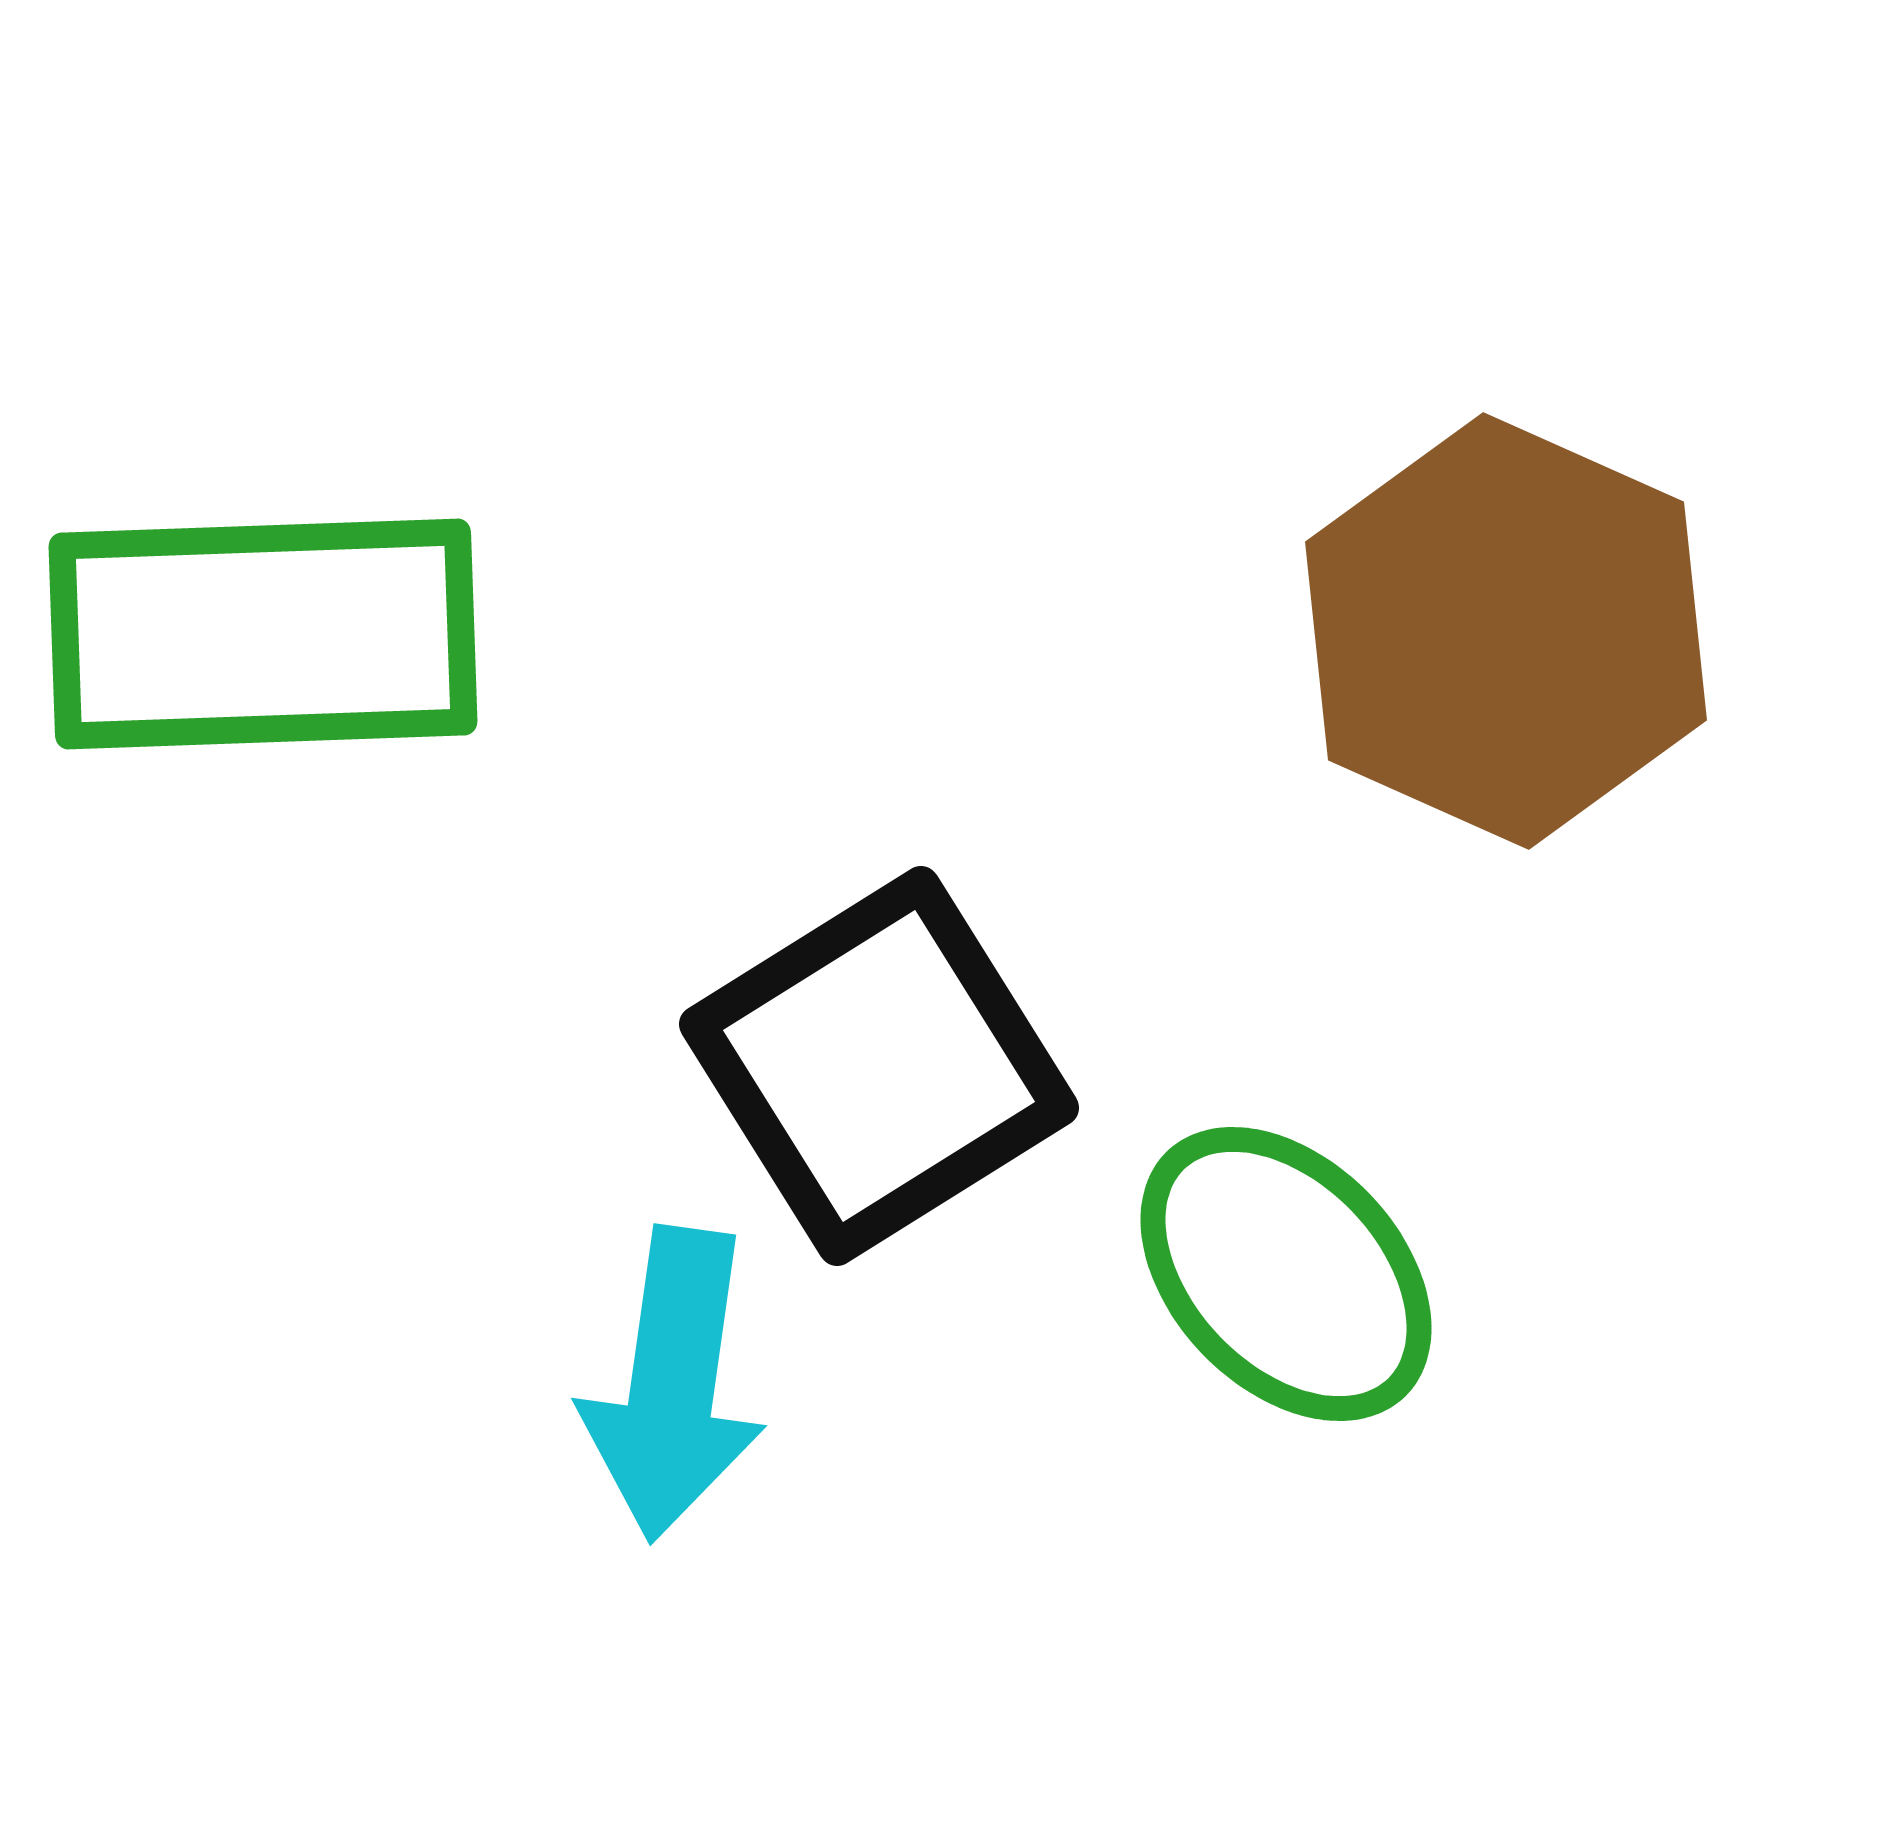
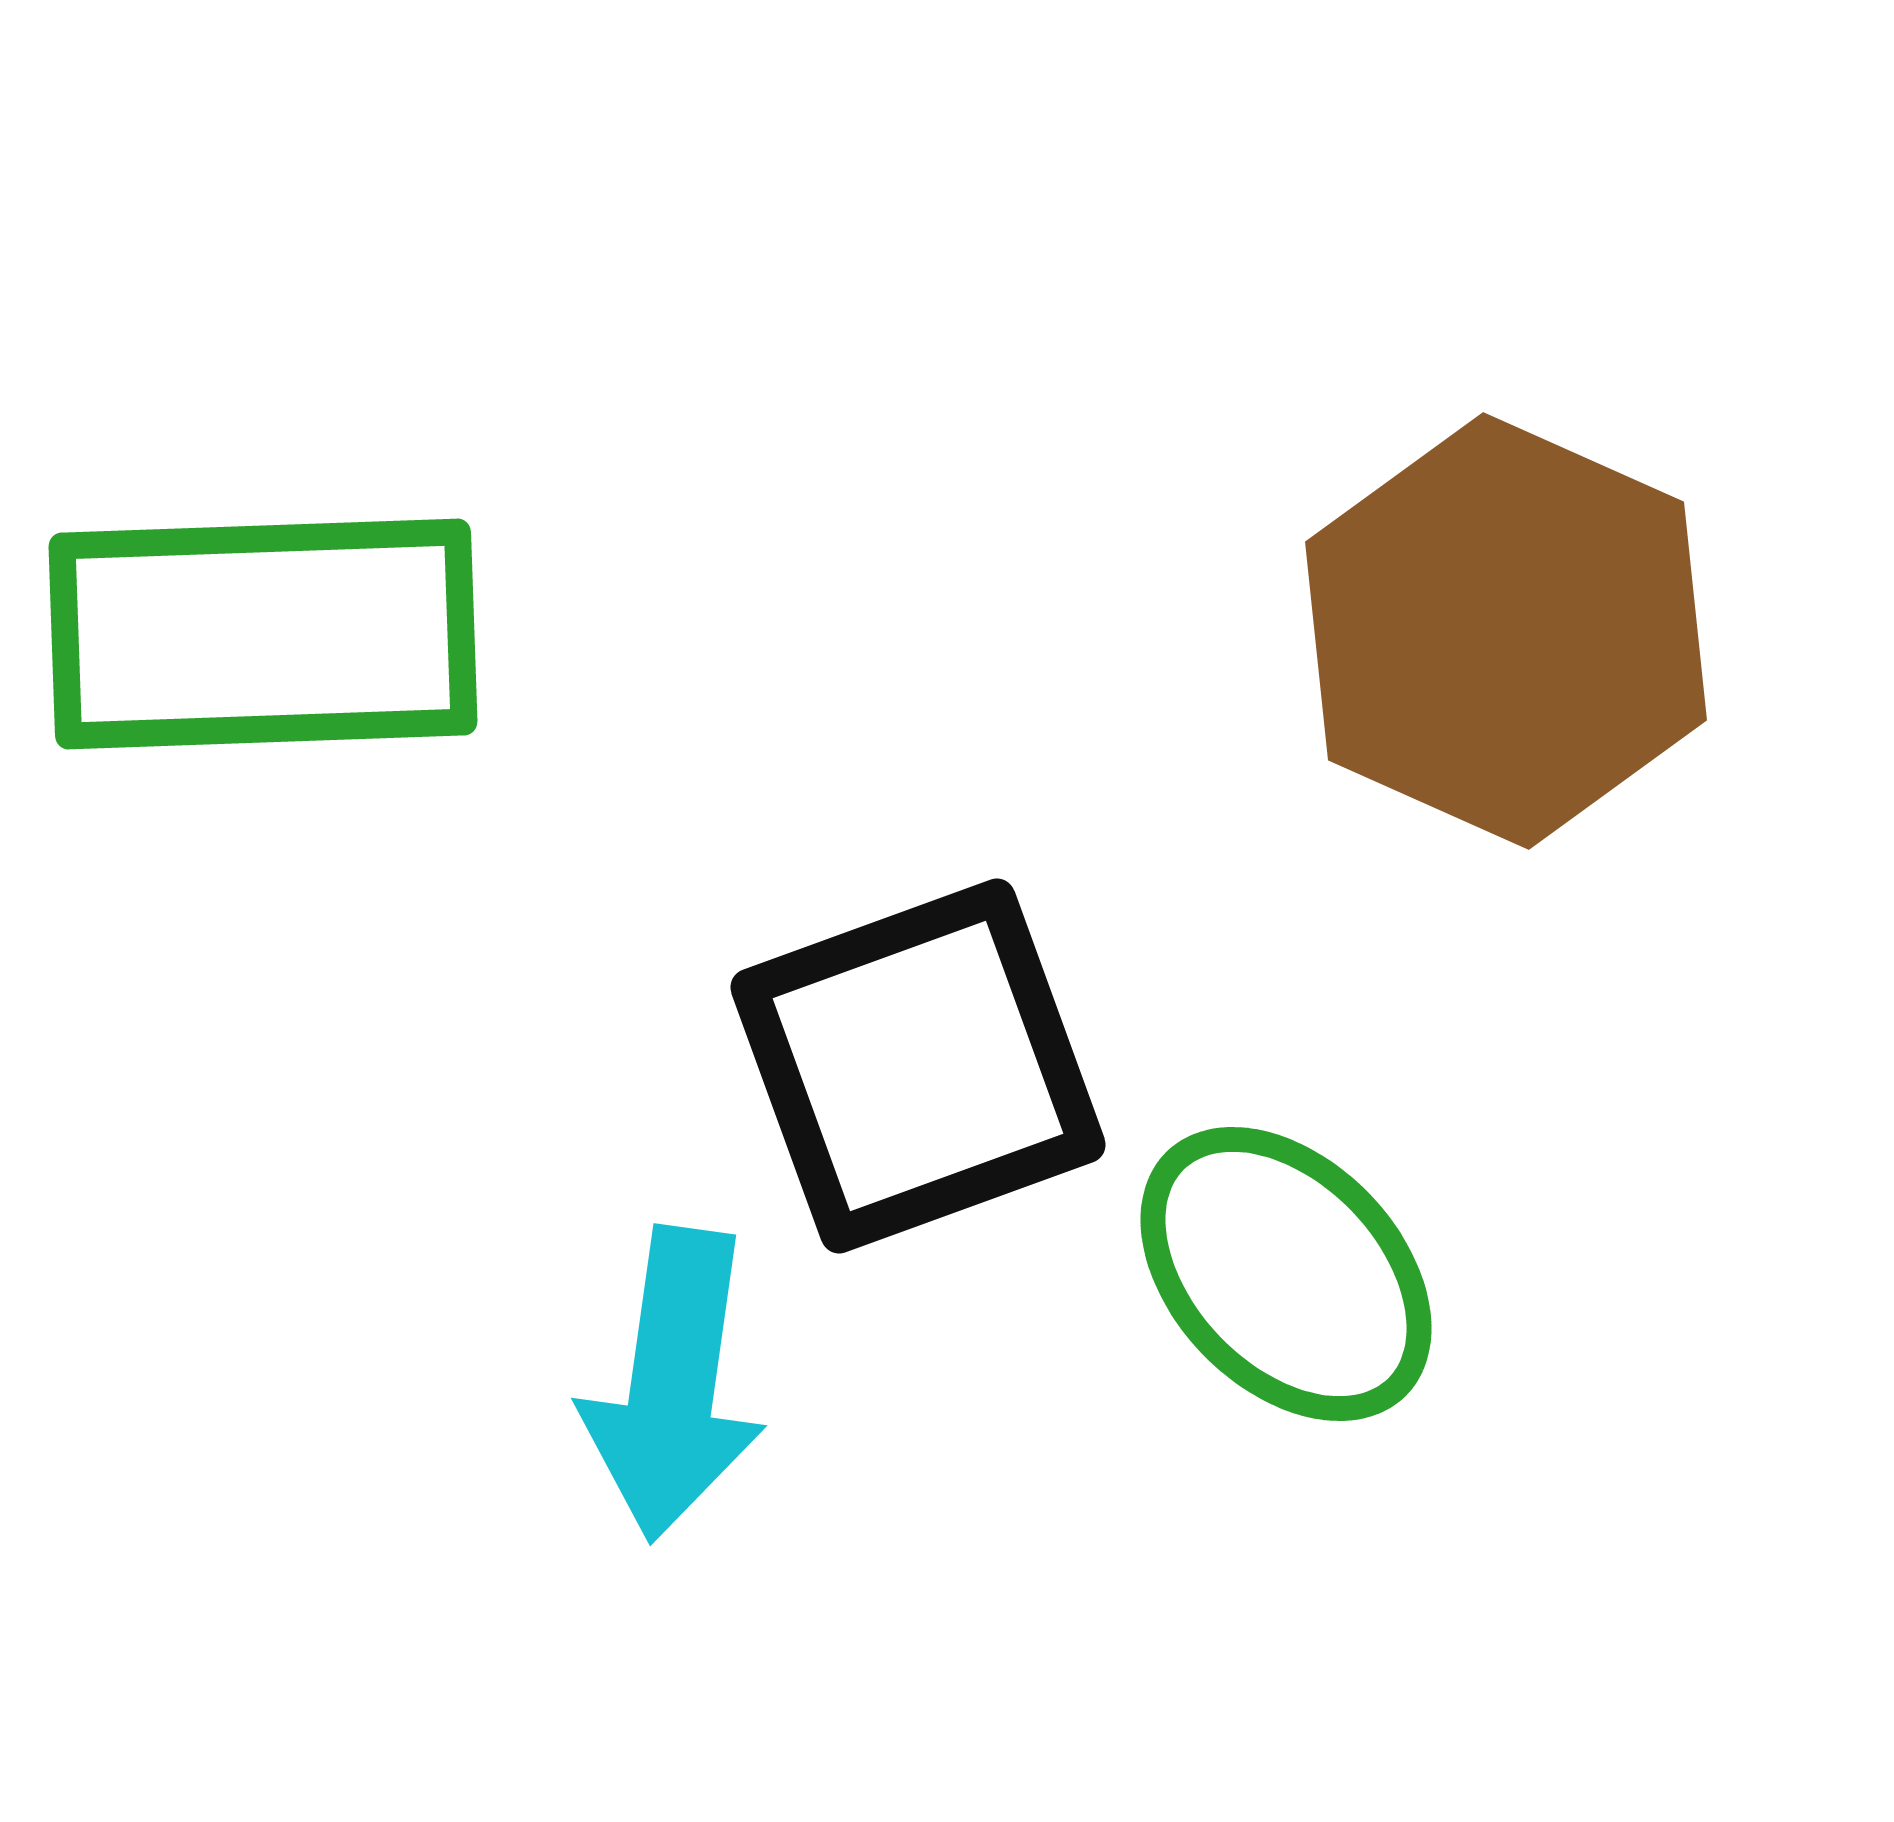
black square: moved 39 px right; rotated 12 degrees clockwise
